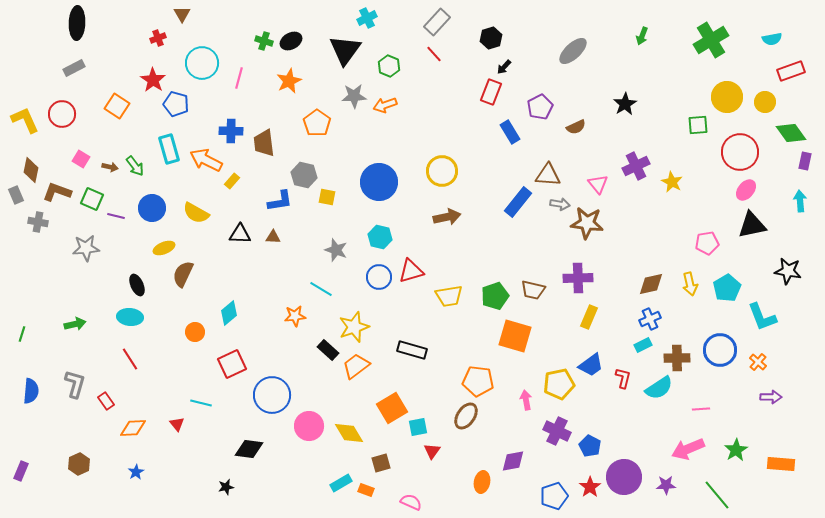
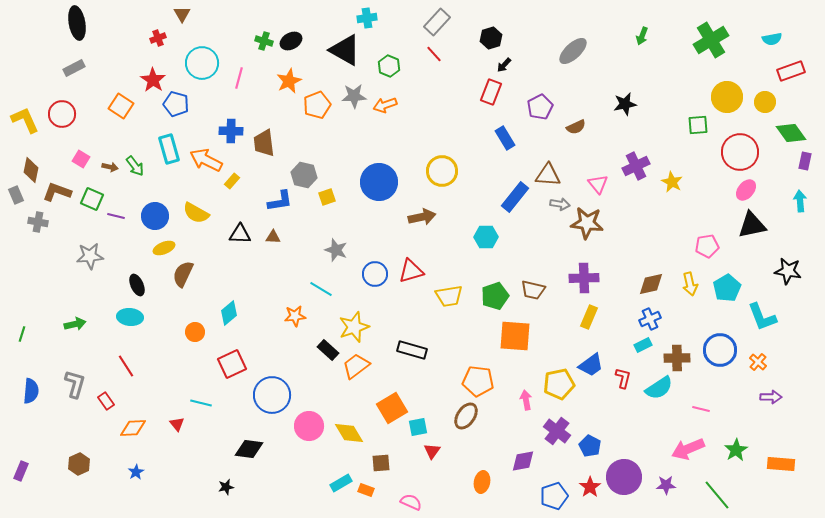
cyan cross at (367, 18): rotated 18 degrees clockwise
black ellipse at (77, 23): rotated 12 degrees counterclockwise
black triangle at (345, 50): rotated 36 degrees counterclockwise
black arrow at (504, 67): moved 2 px up
black star at (625, 104): rotated 20 degrees clockwise
orange square at (117, 106): moved 4 px right
orange pentagon at (317, 123): moved 18 px up; rotated 16 degrees clockwise
blue rectangle at (510, 132): moved 5 px left, 6 px down
yellow square at (327, 197): rotated 30 degrees counterclockwise
blue rectangle at (518, 202): moved 3 px left, 5 px up
blue circle at (152, 208): moved 3 px right, 8 px down
brown arrow at (447, 217): moved 25 px left
cyan hexagon at (380, 237): moved 106 px right; rotated 15 degrees counterclockwise
pink pentagon at (707, 243): moved 3 px down
gray star at (86, 248): moved 4 px right, 8 px down
blue circle at (379, 277): moved 4 px left, 3 px up
purple cross at (578, 278): moved 6 px right
orange square at (515, 336): rotated 12 degrees counterclockwise
red line at (130, 359): moved 4 px left, 7 px down
pink line at (701, 409): rotated 18 degrees clockwise
purple cross at (557, 431): rotated 12 degrees clockwise
purple diamond at (513, 461): moved 10 px right
brown square at (381, 463): rotated 12 degrees clockwise
